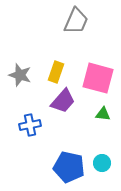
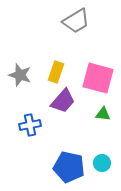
gray trapezoid: rotated 36 degrees clockwise
